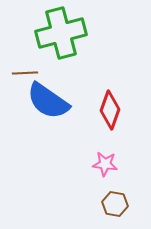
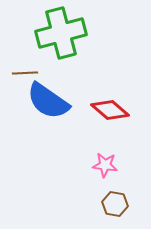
red diamond: rotated 69 degrees counterclockwise
pink star: moved 1 px down
